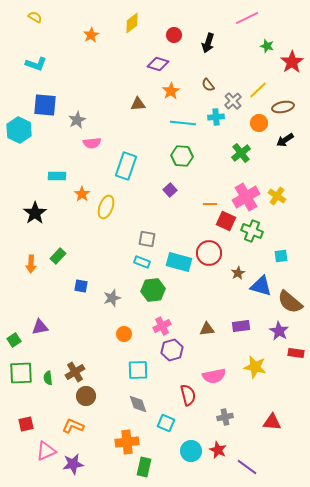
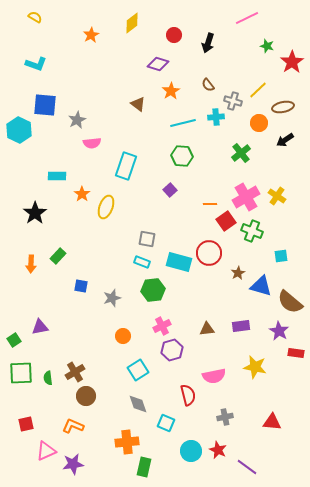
gray cross at (233, 101): rotated 30 degrees counterclockwise
brown triangle at (138, 104): rotated 42 degrees clockwise
cyan line at (183, 123): rotated 20 degrees counterclockwise
red square at (226, 221): rotated 30 degrees clockwise
orange circle at (124, 334): moved 1 px left, 2 px down
cyan square at (138, 370): rotated 30 degrees counterclockwise
